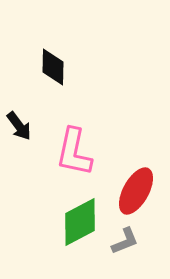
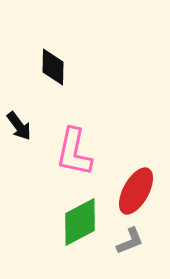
gray L-shape: moved 5 px right
